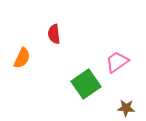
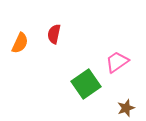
red semicircle: rotated 18 degrees clockwise
orange semicircle: moved 2 px left, 15 px up
brown star: rotated 24 degrees counterclockwise
